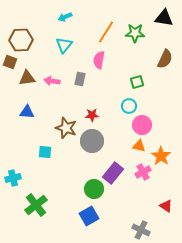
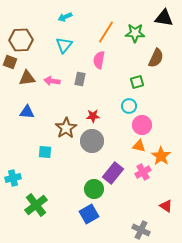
brown semicircle: moved 9 px left, 1 px up
red star: moved 1 px right, 1 px down
brown star: rotated 20 degrees clockwise
blue square: moved 2 px up
